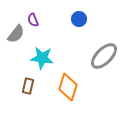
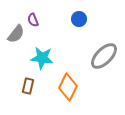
orange diamond: rotated 8 degrees clockwise
